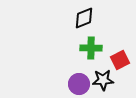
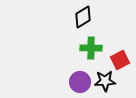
black diamond: moved 1 px left, 1 px up; rotated 10 degrees counterclockwise
black star: moved 2 px right, 1 px down
purple circle: moved 1 px right, 2 px up
